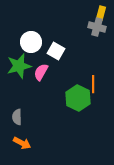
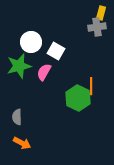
gray cross: rotated 24 degrees counterclockwise
pink semicircle: moved 3 px right
orange line: moved 2 px left, 2 px down
